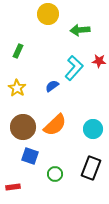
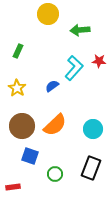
brown circle: moved 1 px left, 1 px up
